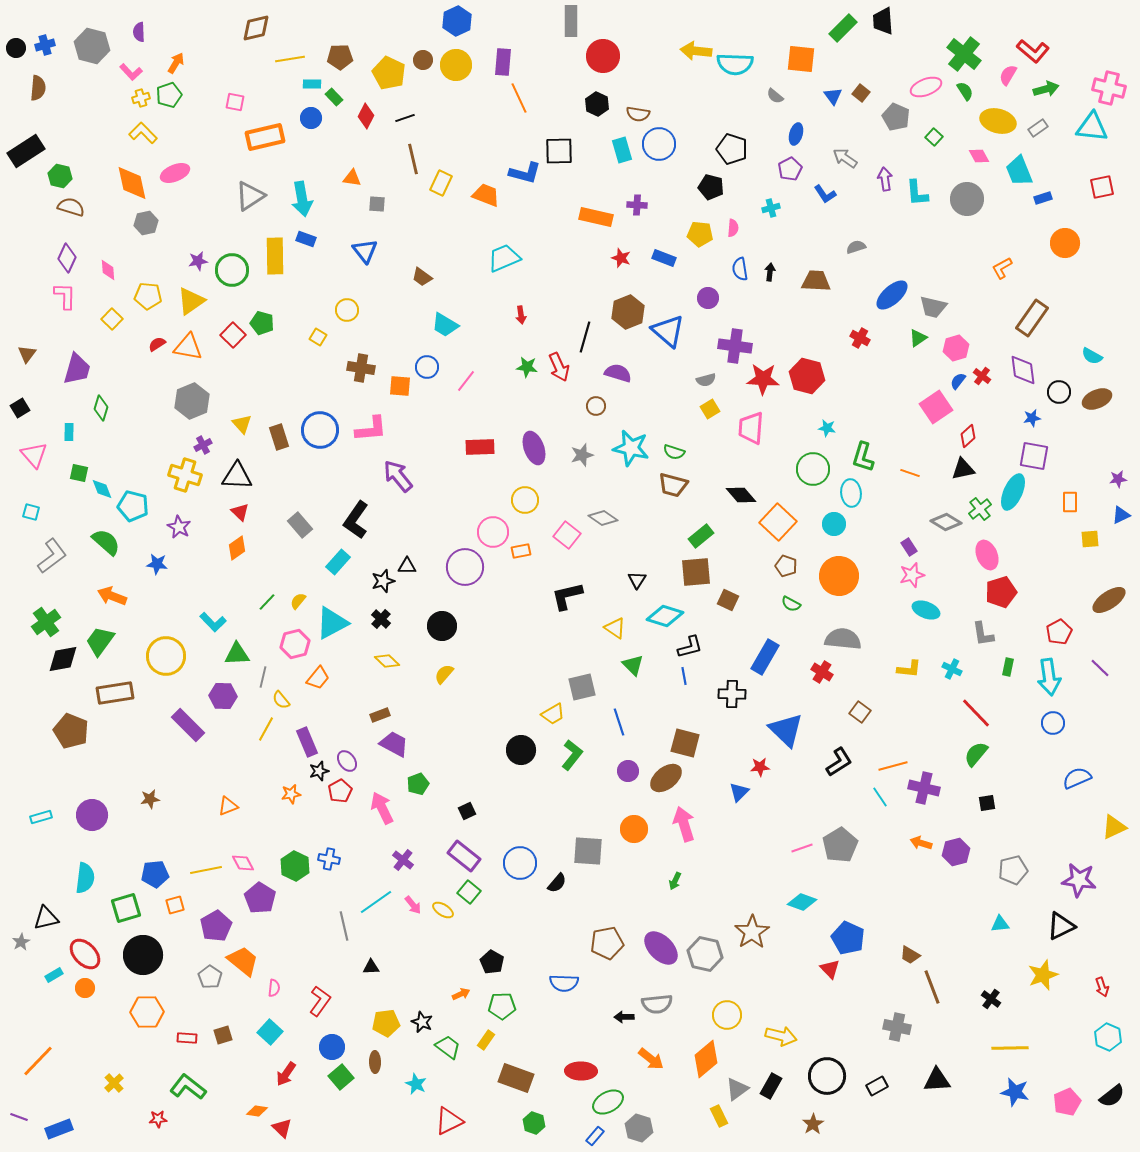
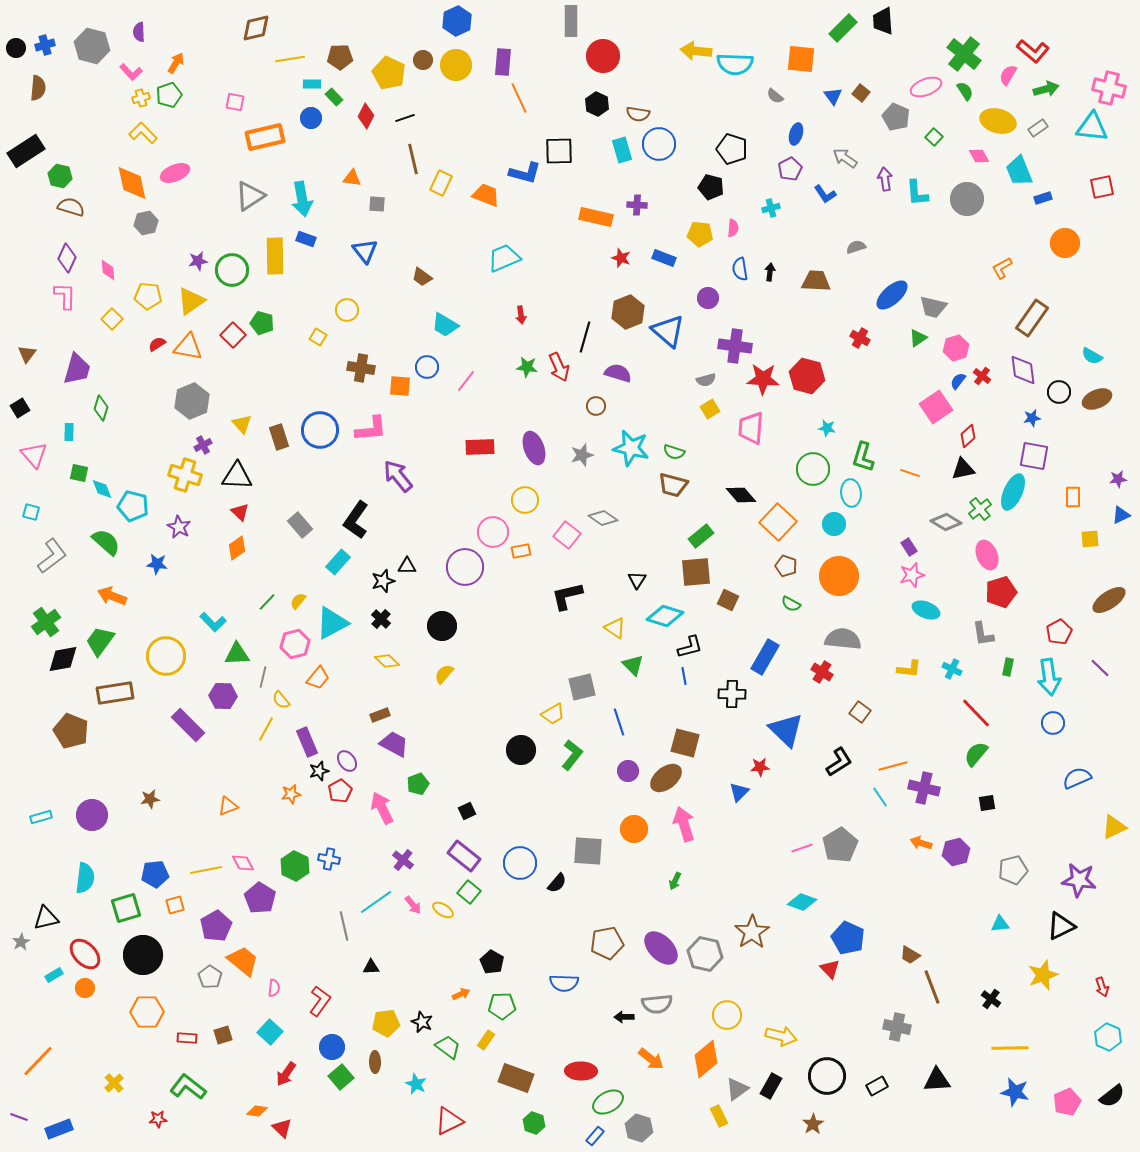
orange rectangle at (1070, 502): moved 3 px right, 5 px up
